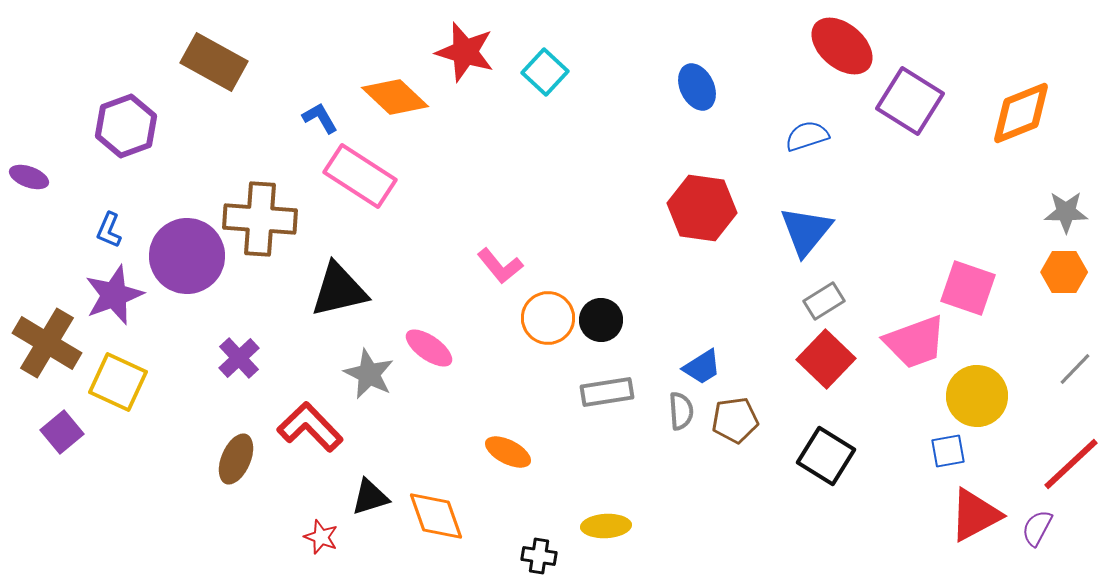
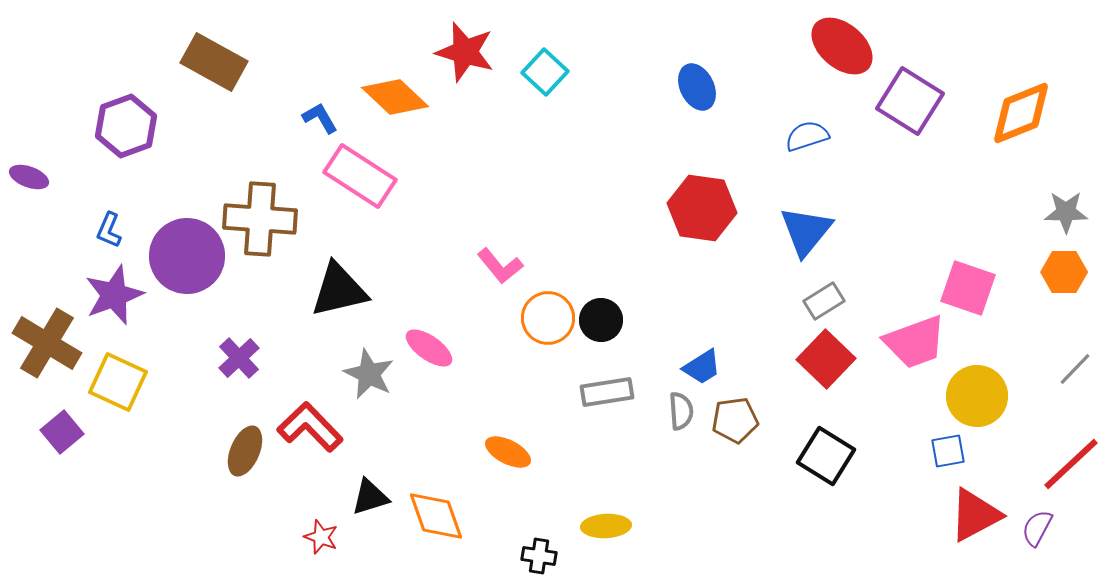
brown ellipse at (236, 459): moved 9 px right, 8 px up
